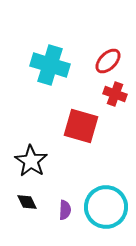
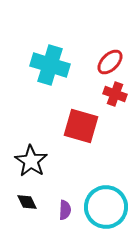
red ellipse: moved 2 px right, 1 px down
